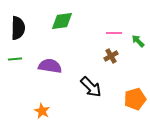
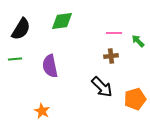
black semicircle: moved 3 px right, 1 px down; rotated 30 degrees clockwise
brown cross: rotated 24 degrees clockwise
purple semicircle: rotated 110 degrees counterclockwise
black arrow: moved 11 px right
